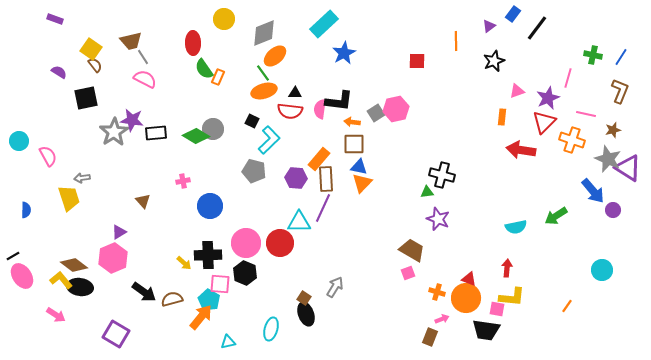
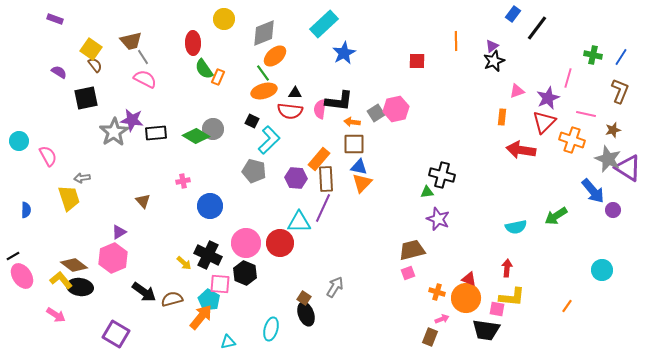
purple triangle at (489, 26): moved 3 px right, 20 px down
brown trapezoid at (412, 250): rotated 44 degrees counterclockwise
black cross at (208, 255): rotated 28 degrees clockwise
